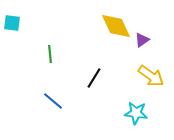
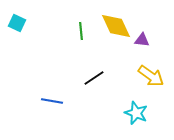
cyan square: moved 5 px right; rotated 18 degrees clockwise
purple triangle: rotated 42 degrees clockwise
green line: moved 31 px right, 23 px up
black line: rotated 25 degrees clockwise
blue line: moved 1 px left; rotated 30 degrees counterclockwise
cyan star: rotated 15 degrees clockwise
